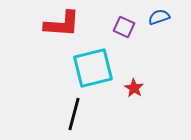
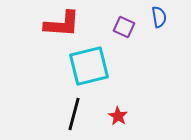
blue semicircle: rotated 100 degrees clockwise
cyan square: moved 4 px left, 2 px up
red star: moved 16 px left, 28 px down
